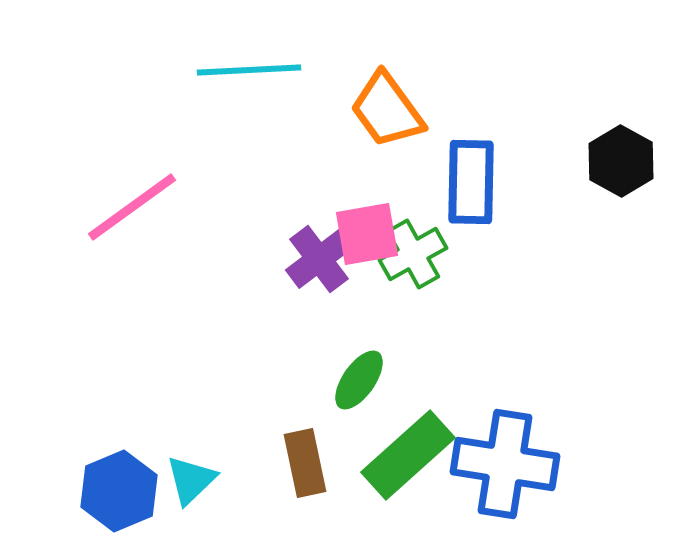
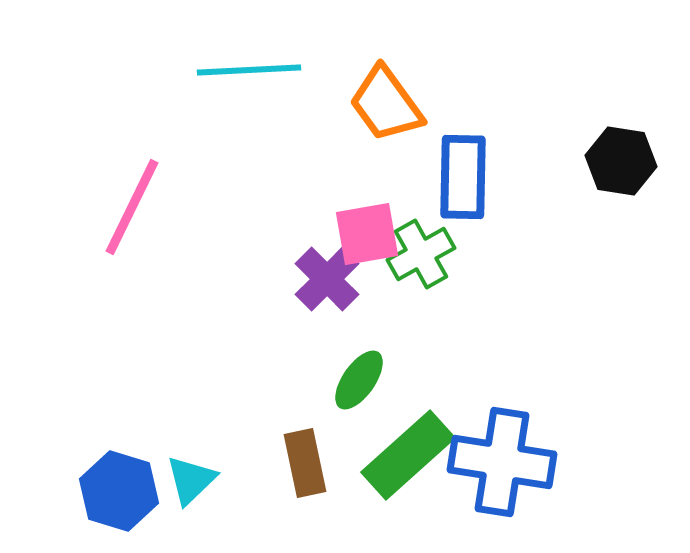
orange trapezoid: moved 1 px left, 6 px up
black hexagon: rotated 20 degrees counterclockwise
blue rectangle: moved 8 px left, 5 px up
pink line: rotated 28 degrees counterclockwise
green cross: moved 8 px right
purple cross: moved 8 px right, 20 px down; rotated 8 degrees counterclockwise
blue cross: moved 3 px left, 2 px up
blue hexagon: rotated 20 degrees counterclockwise
